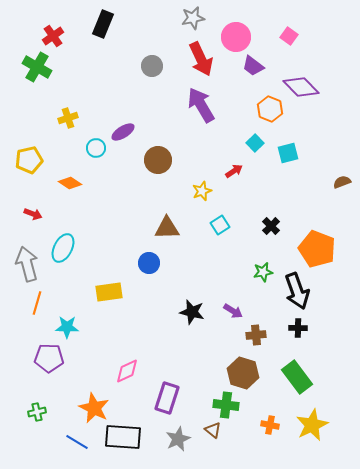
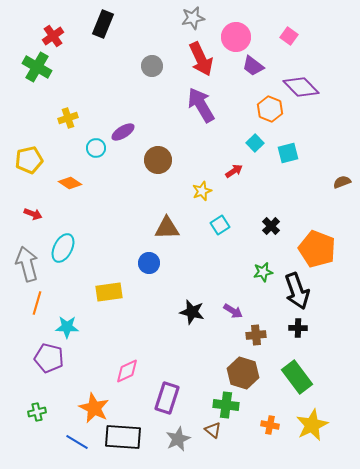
purple pentagon at (49, 358): rotated 12 degrees clockwise
